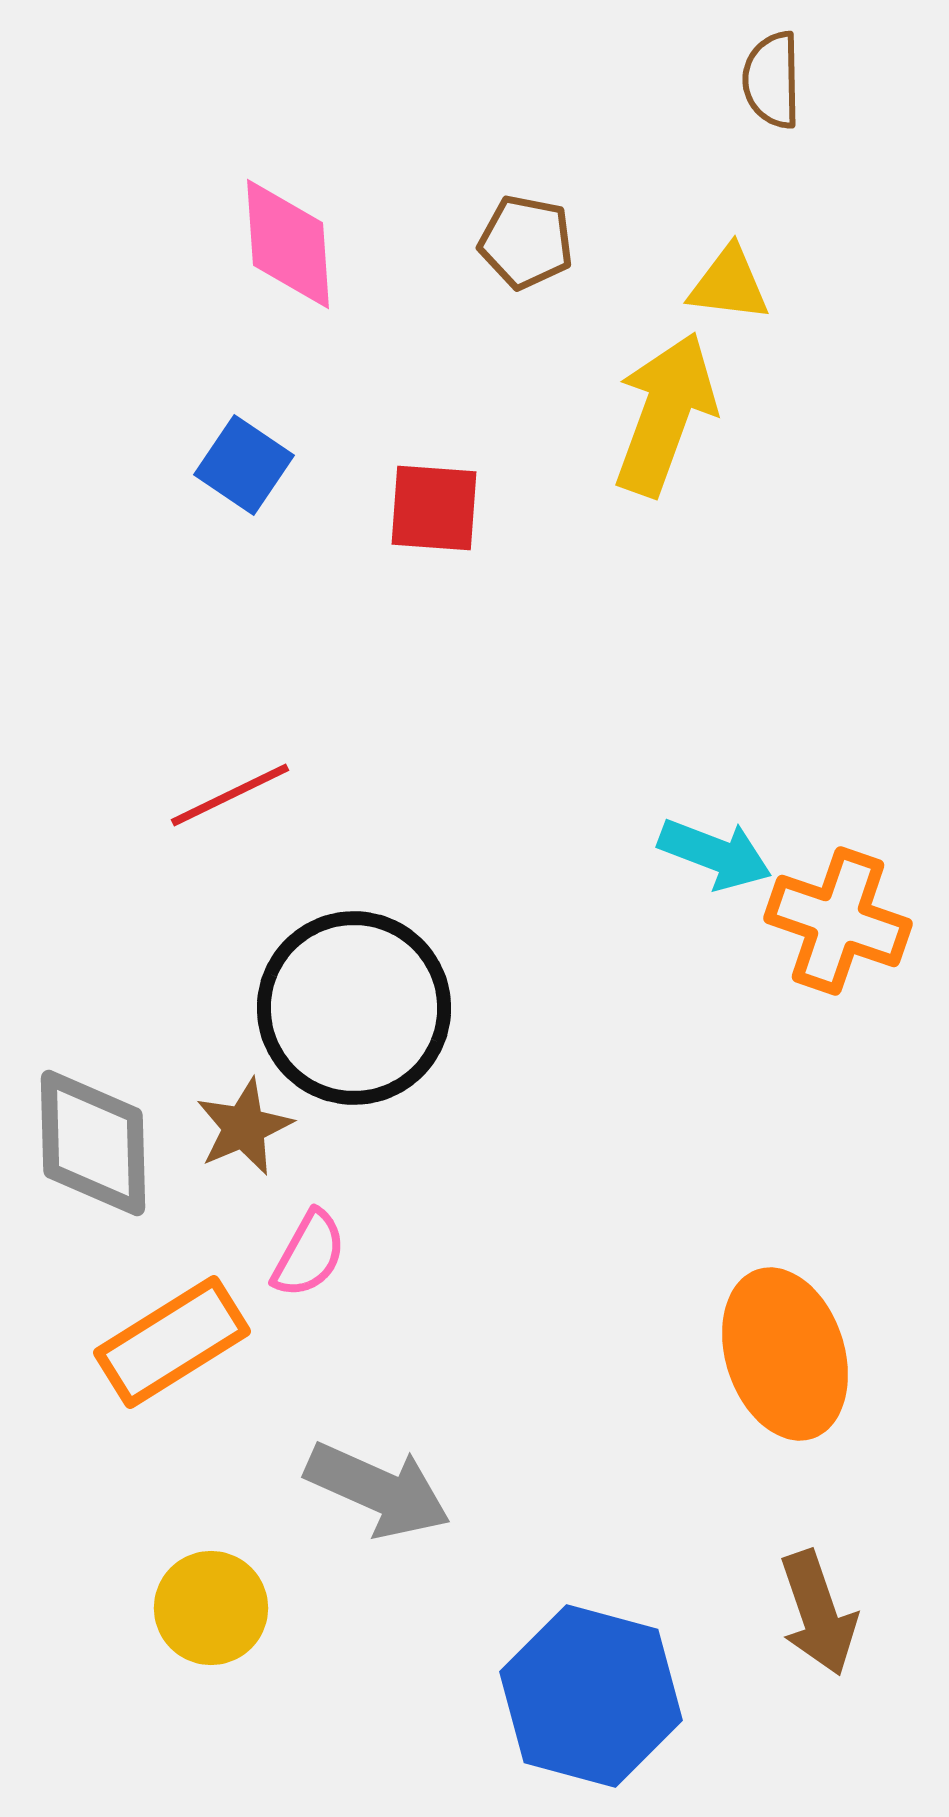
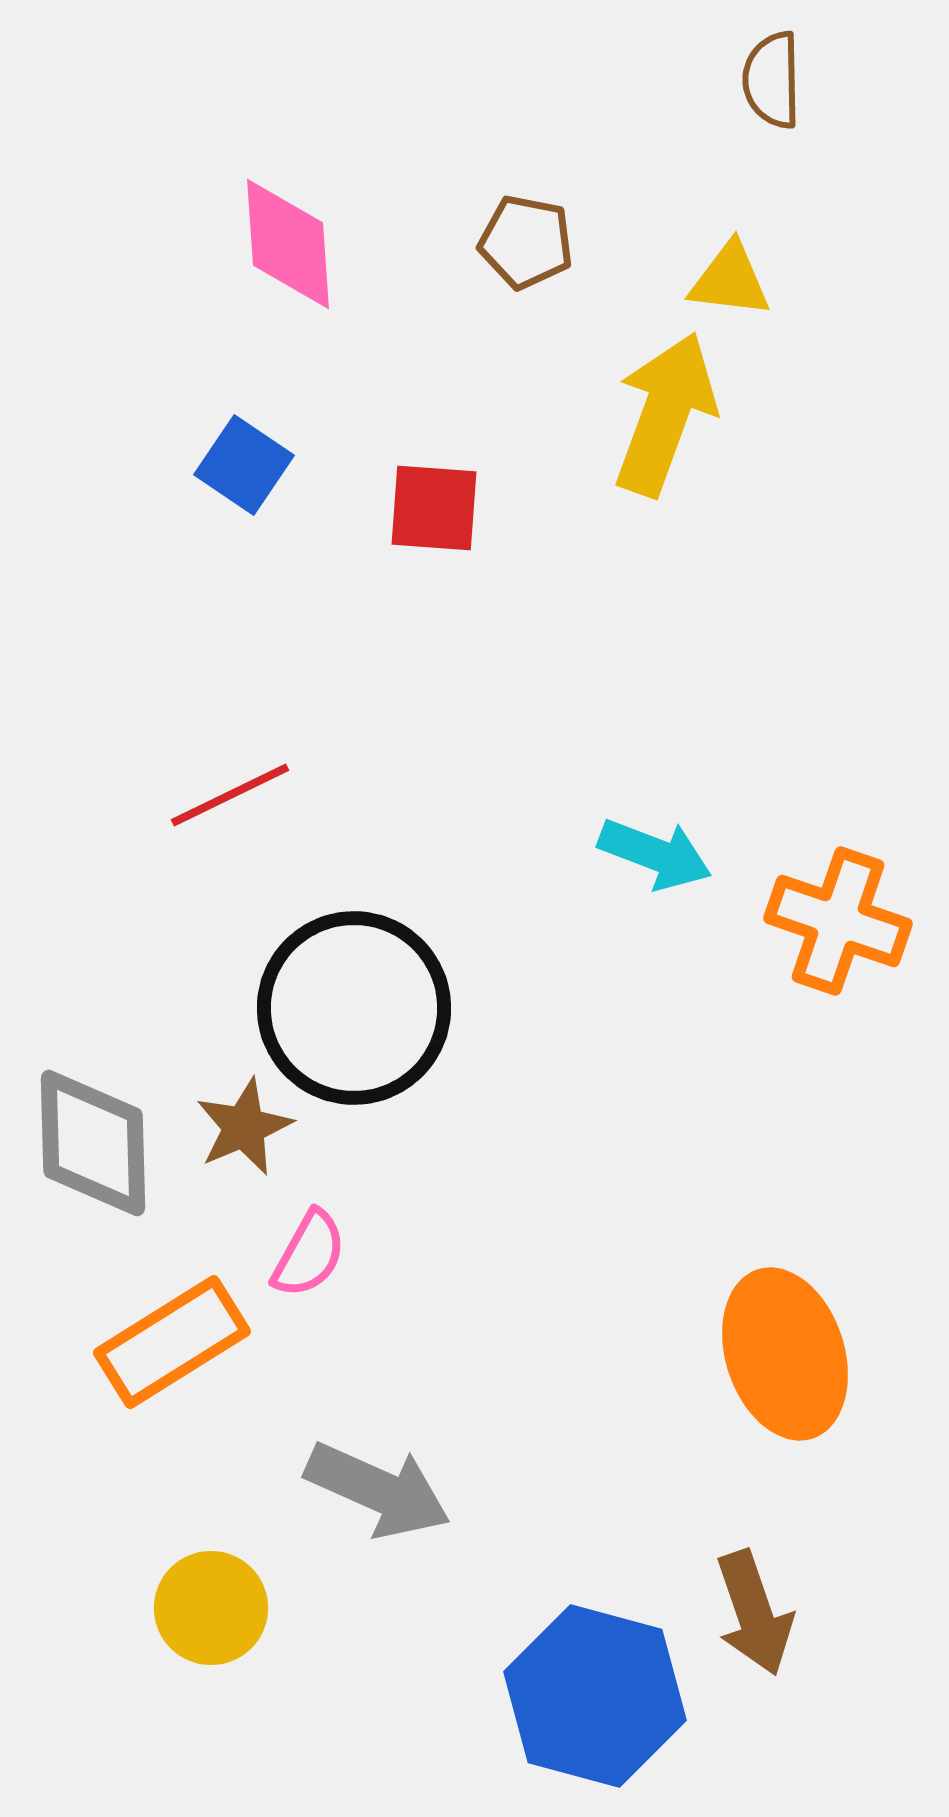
yellow triangle: moved 1 px right, 4 px up
cyan arrow: moved 60 px left
brown arrow: moved 64 px left
blue hexagon: moved 4 px right
